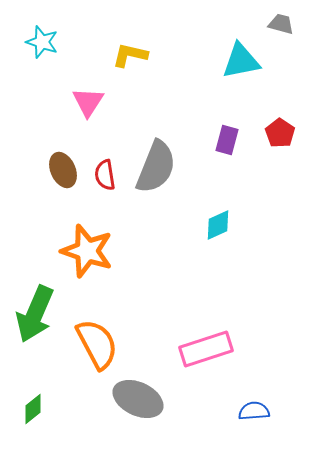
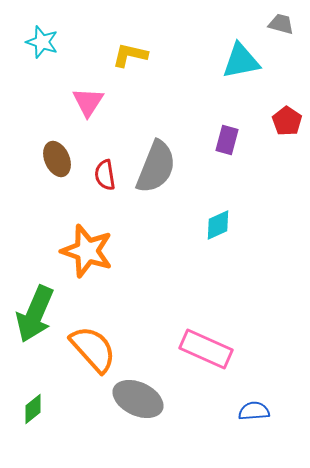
red pentagon: moved 7 px right, 12 px up
brown ellipse: moved 6 px left, 11 px up
orange semicircle: moved 4 px left, 5 px down; rotated 14 degrees counterclockwise
pink rectangle: rotated 42 degrees clockwise
